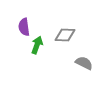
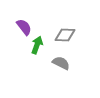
purple semicircle: rotated 150 degrees clockwise
gray semicircle: moved 23 px left
